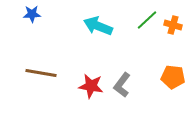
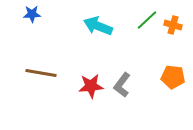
red star: rotated 15 degrees counterclockwise
